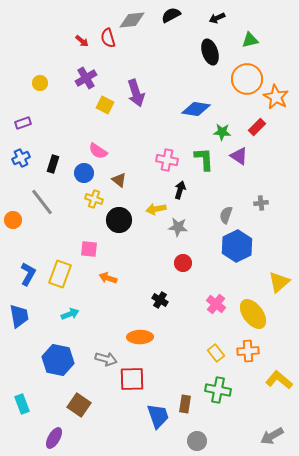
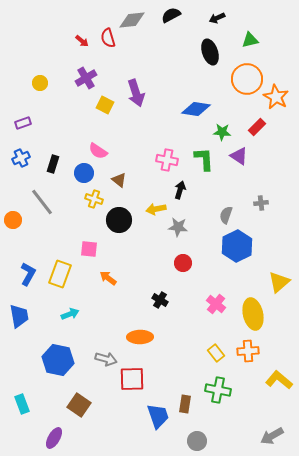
orange arrow at (108, 278): rotated 18 degrees clockwise
yellow ellipse at (253, 314): rotated 24 degrees clockwise
